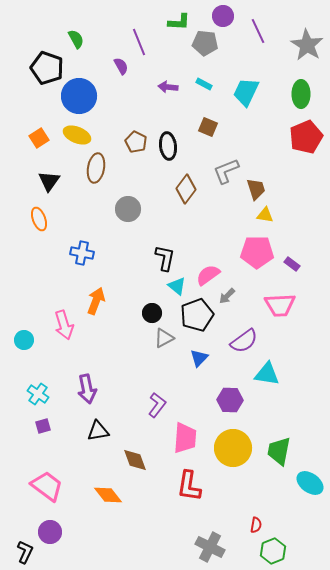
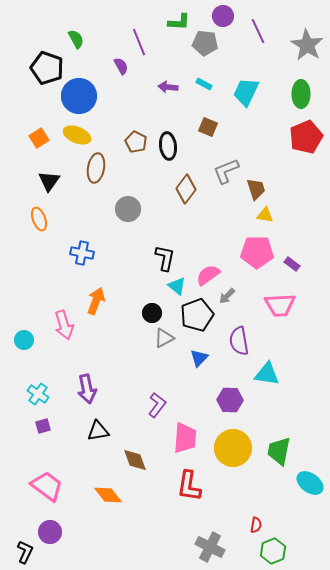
purple semicircle at (244, 341): moved 5 px left; rotated 116 degrees clockwise
